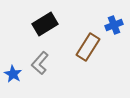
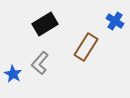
blue cross: moved 1 px right, 4 px up; rotated 36 degrees counterclockwise
brown rectangle: moved 2 px left
